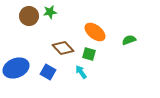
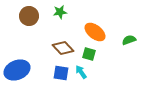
green star: moved 10 px right
blue ellipse: moved 1 px right, 2 px down
blue square: moved 13 px right, 1 px down; rotated 21 degrees counterclockwise
